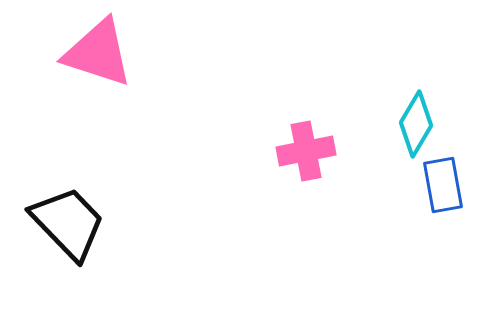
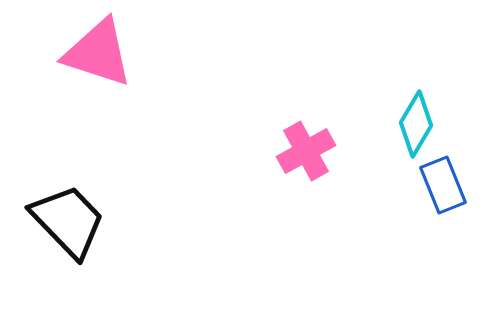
pink cross: rotated 18 degrees counterclockwise
blue rectangle: rotated 12 degrees counterclockwise
black trapezoid: moved 2 px up
